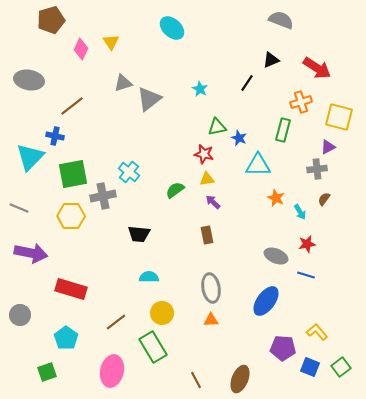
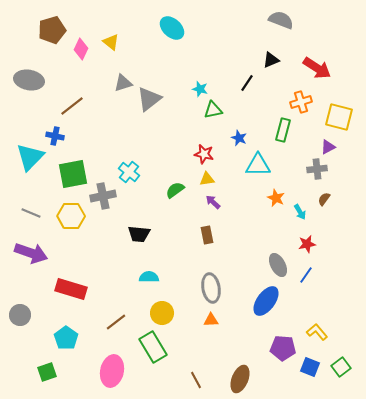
brown pentagon at (51, 20): moved 1 px right, 10 px down
yellow triangle at (111, 42): rotated 18 degrees counterclockwise
cyan star at (200, 89): rotated 14 degrees counterclockwise
green triangle at (217, 127): moved 4 px left, 17 px up
gray line at (19, 208): moved 12 px right, 5 px down
purple arrow at (31, 253): rotated 8 degrees clockwise
gray ellipse at (276, 256): moved 2 px right, 9 px down; rotated 40 degrees clockwise
blue line at (306, 275): rotated 72 degrees counterclockwise
